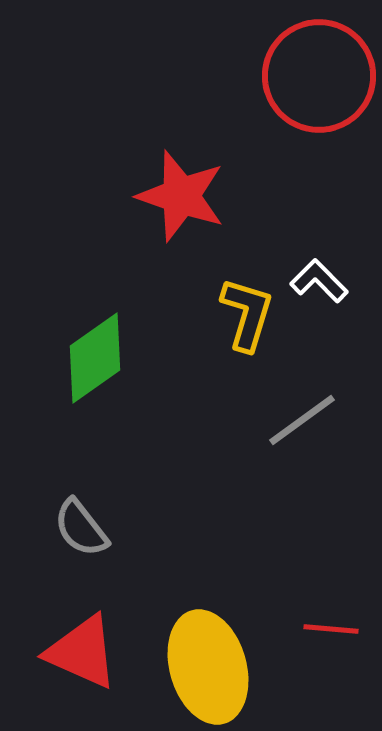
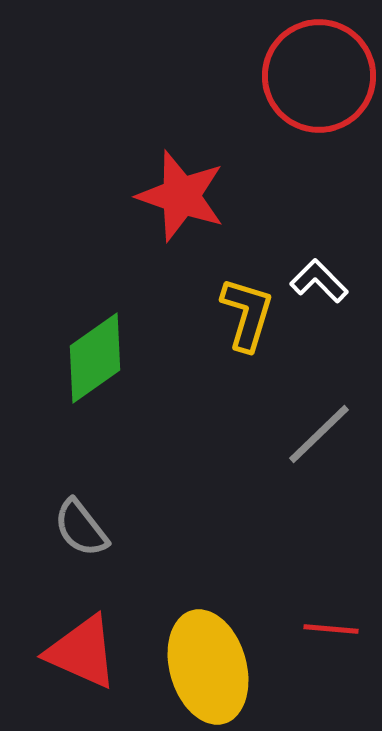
gray line: moved 17 px right, 14 px down; rotated 8 degrees counterclockwise
